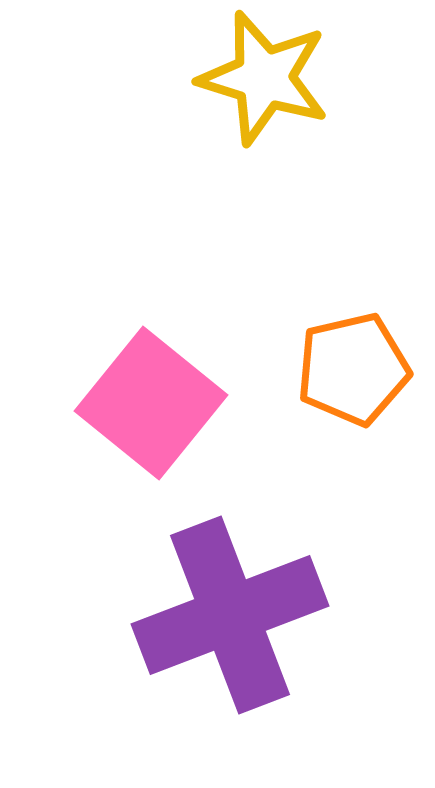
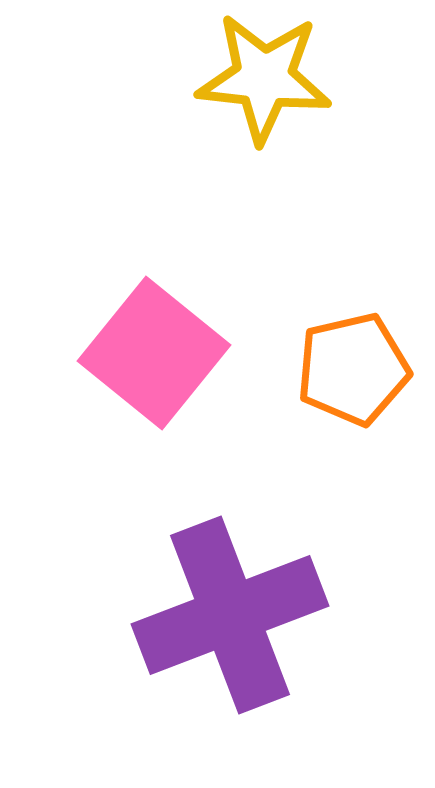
yellow star: rotated 11 degrees counterclockwise
pink square: moved 3 px right, 50 px up
